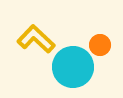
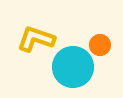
yellow L-shape: rotated 24 degrees counterclockwise
